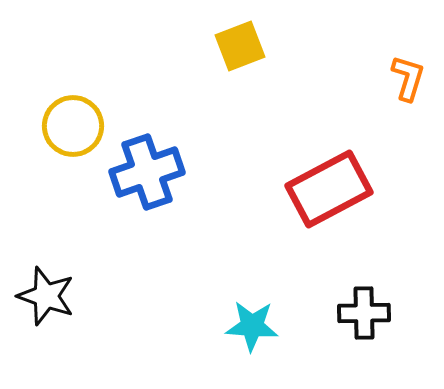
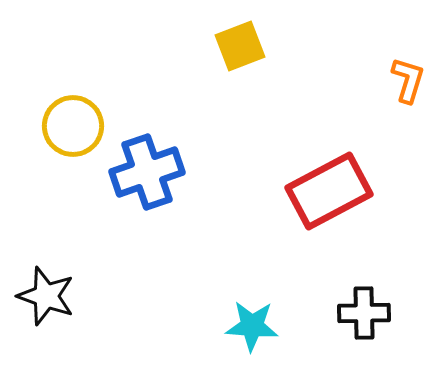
orange L-shape: moved 2 px down
red rectangle: moved 2 px down
